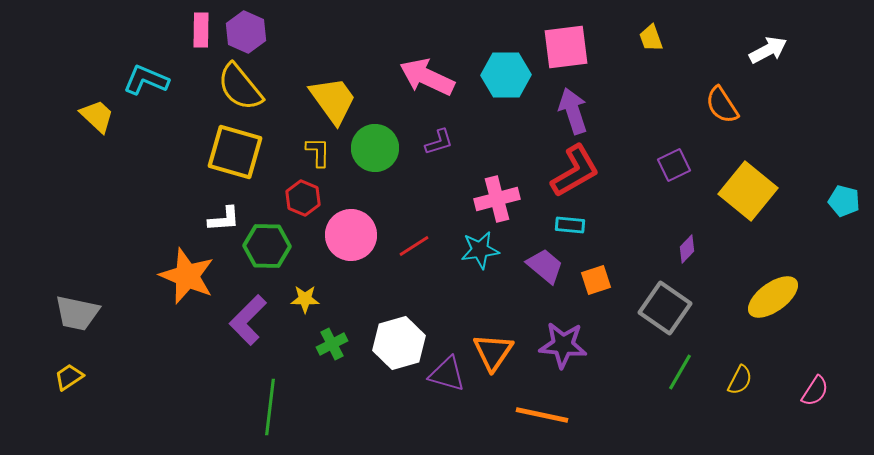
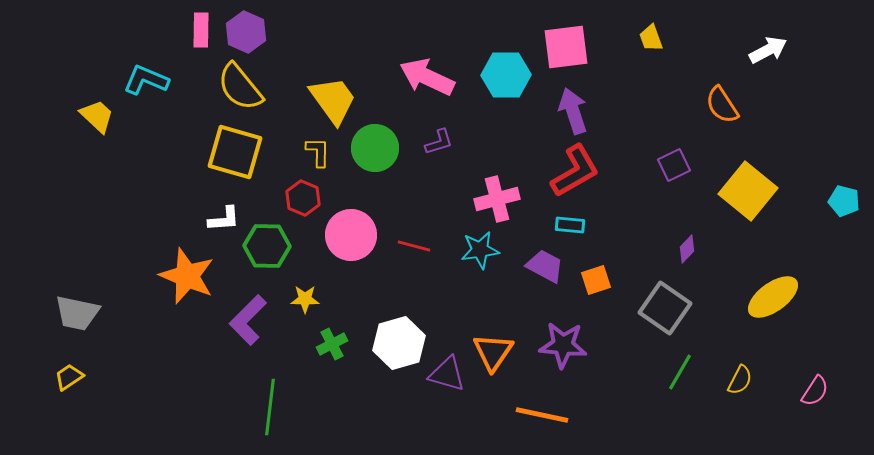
red line at (414, 246): rotated 48 degrees clockwise
purple trapezoid at (545, 266): rotated 12 degrees counterclockwise
